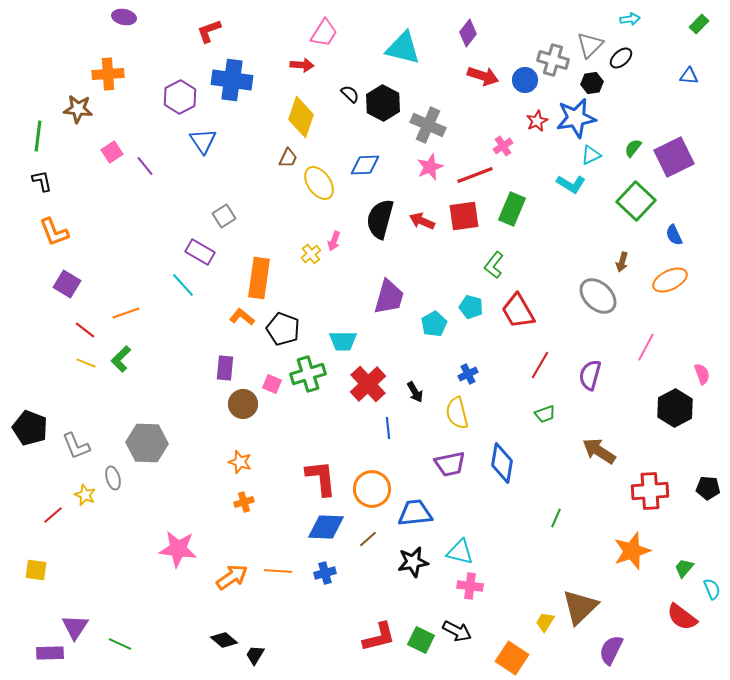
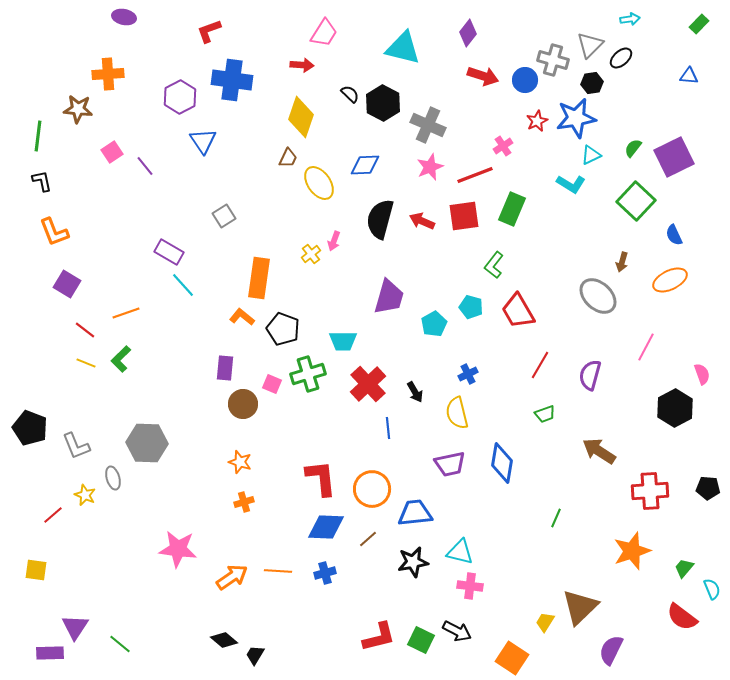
purple rectangle at (200, 252): moved 31 px left
green line at (120, 644): rotated 15 degrees clockwise
